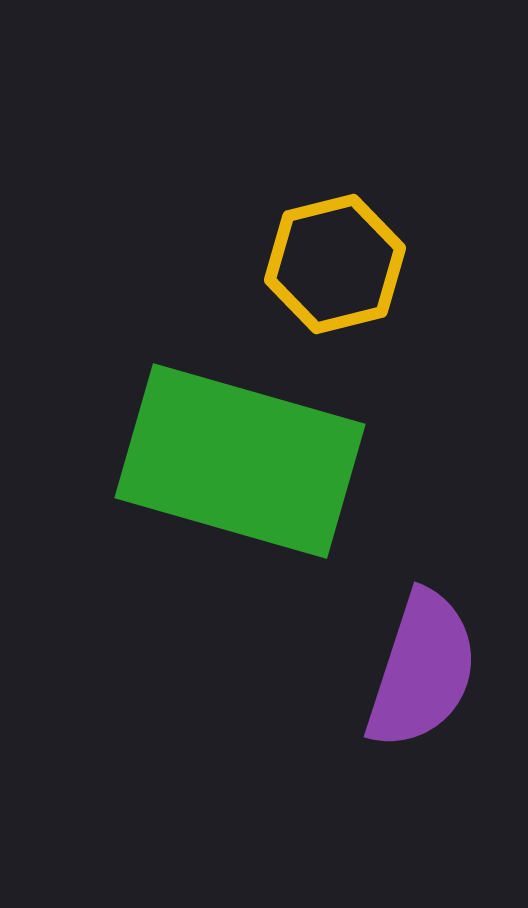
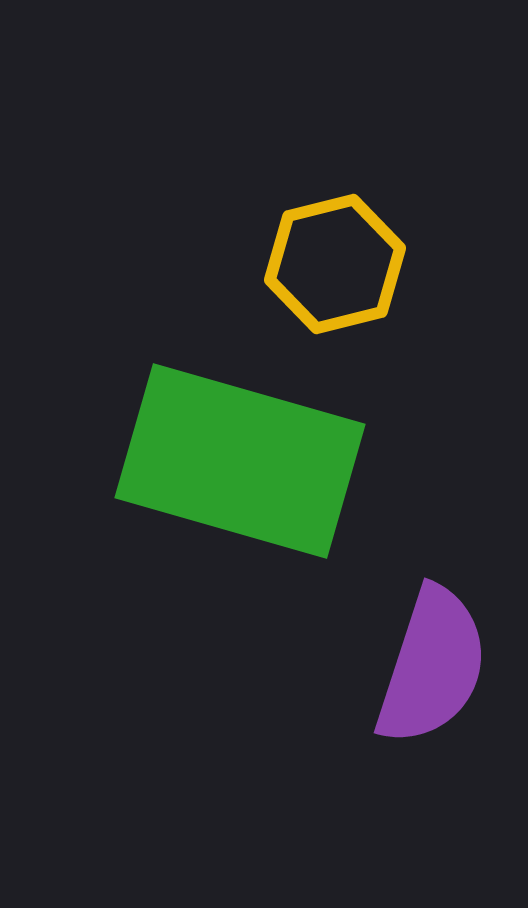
purple semicircle: moved 10 px right, 4 px up
